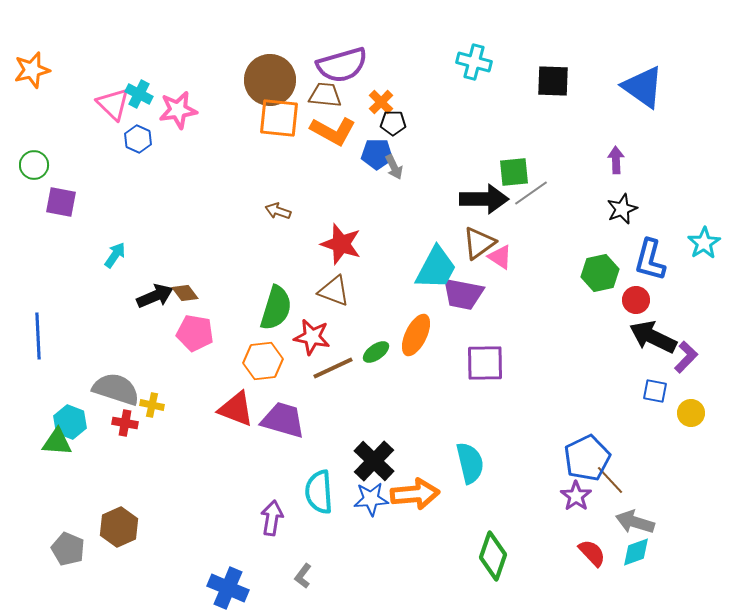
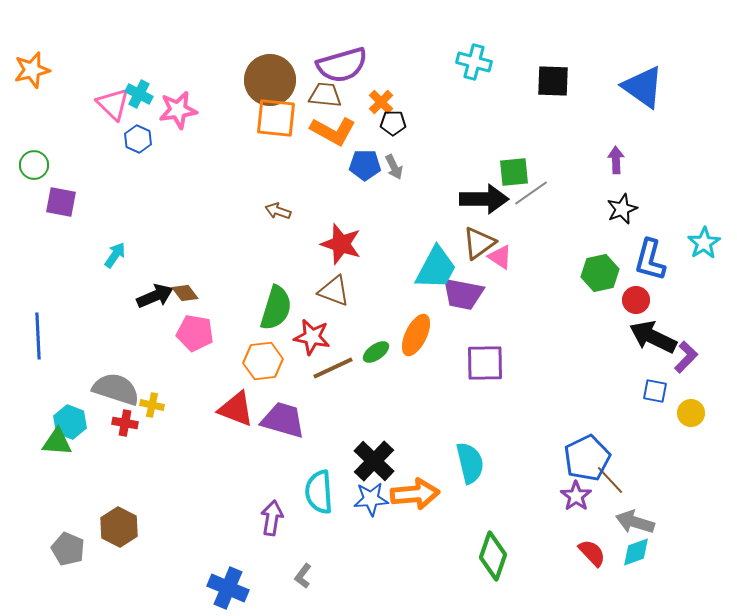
orange square at (279, 118): moved 3 px left
blue pentagon at (377, 154): moved 12 px left, 11 px down
brown hexagon at (119, 527): rotated 9 degrees counterclockwise
